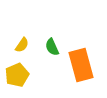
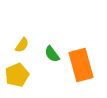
green semicircle: moved 7 px down; rotated 12 degrees counterclockwise
